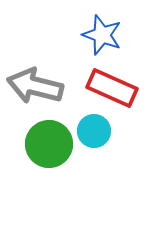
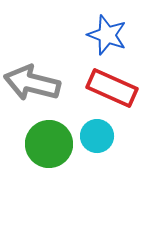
blue star: moved 5 px right
gray arrow: moved 3 px left, 3 px up
cyan circle: moved 3 px right, 5 px down
